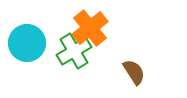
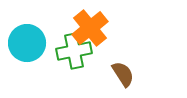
green cross: rotated 20 degrees clockwise
brown semicircle: moved 11 px left, 2 px down
